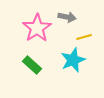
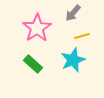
gray arrow: moved 6 px right, 4 px up; rotated 120 degrees clockwise
yellow line: moved 2 px left, 1 px up
green rectangle: moved 1 px right, 1 px up
